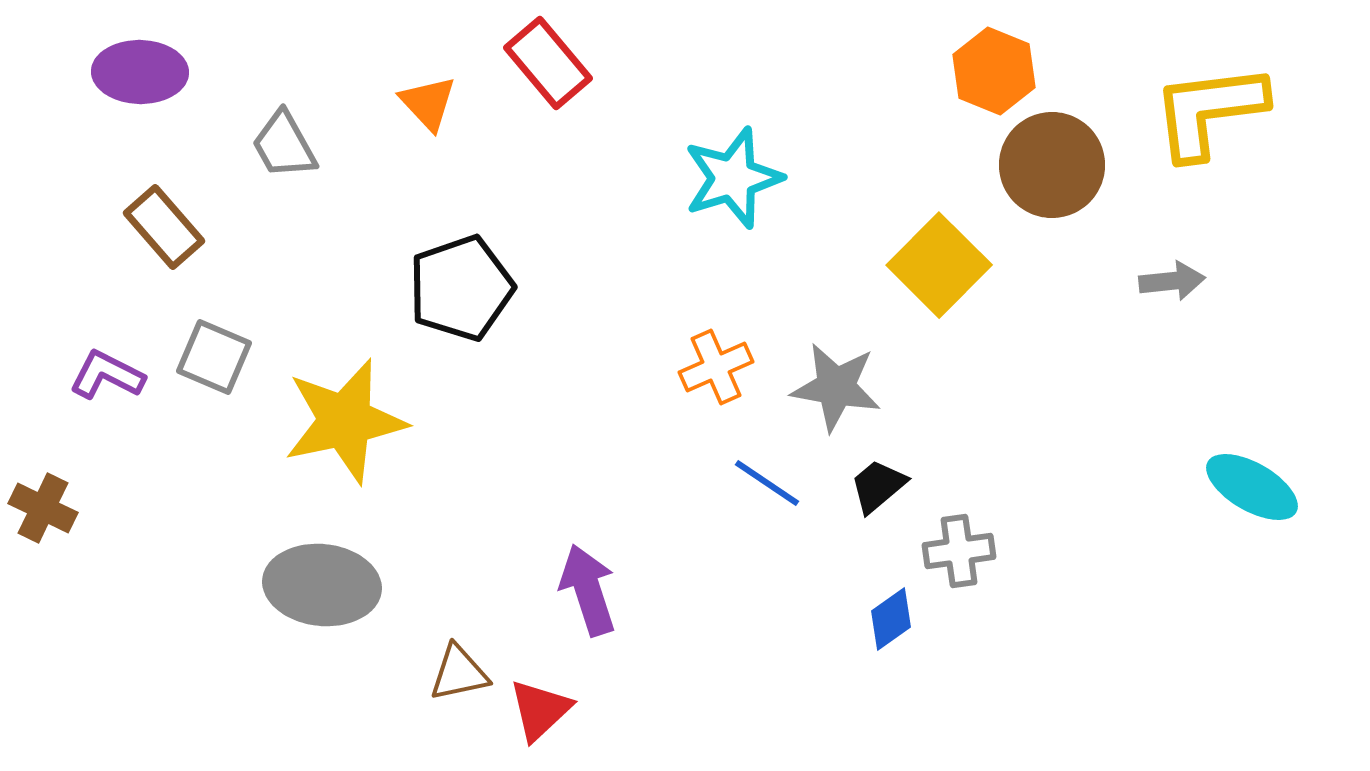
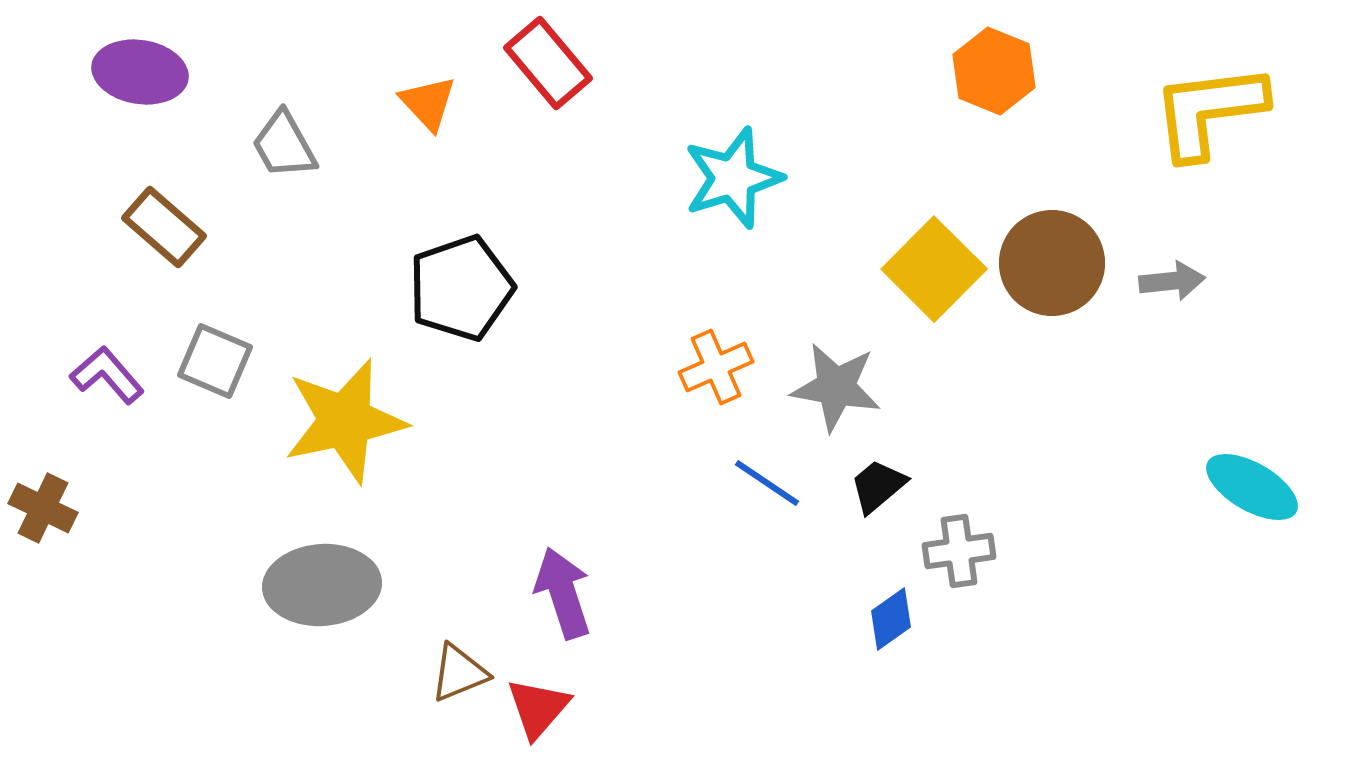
purple ellipse: rotated 8 degrees clockwise
brown circle: moved 98 px down
brown rectangle: rotated 8 degrees counterclockwise
yellow square: moved 5 px left, 4 px down
gray square: moved 1 px right, 4 px down
purple L-shape: rotated 22 degrees clockwise
gray ellipse: rotated 10 degrees counterclockwise
purple arrow: moved 25 px left, 3 px down
brown triangle: rotated 10 degrees counterclockwise
red triangle: moved 2 px left, 2 px up; rotated 6 degrees counterclockwise
